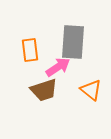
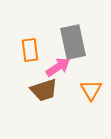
gray rectangle: rotated 16 degrees counterclockwise
orange triangle: rotated 20 degrees clockwise
